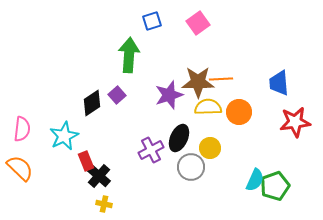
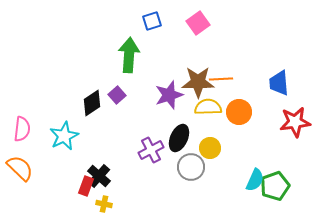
red rectangle: moved 25 px down; rotated 42 degrees clockwise
